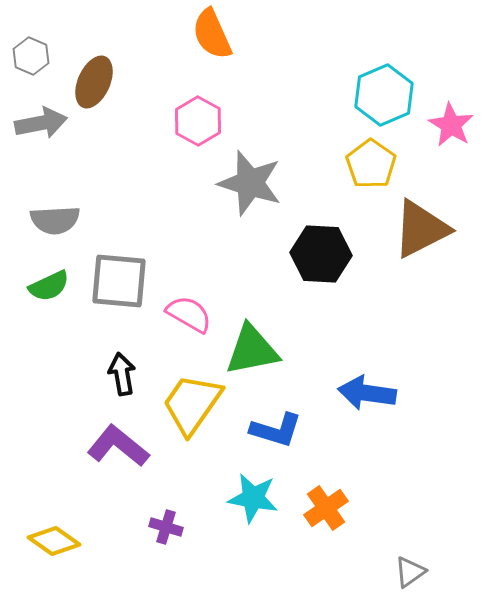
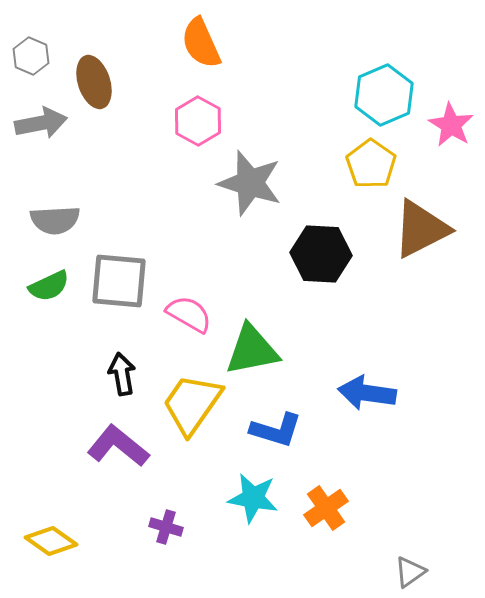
orange semicircle: moved 11 px left, 9 px down
brown ellipse: rotated 42 degrees counterclockwise
yellow diamond: moved 3 px left
